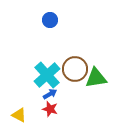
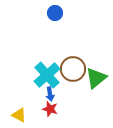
blue circle: moved 5 px right, 7 px up
brown circle: moved 2 px left
green triangle: rotated 30 degrees counterclockwise
blue arrow: rotated 112 degrees clockwise
